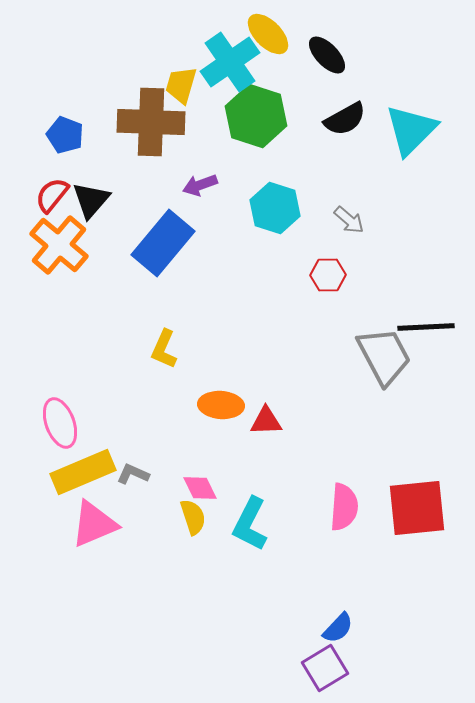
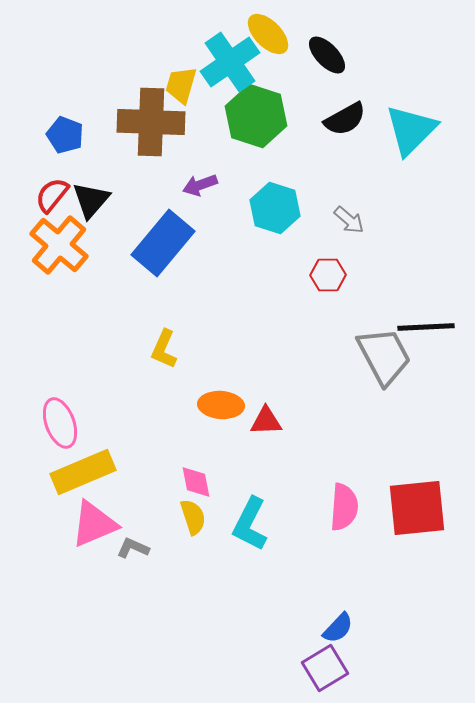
gray L-shape: moved 74 px down
pink diamond: moved 4 px left, 6 px up; rotated 15 degrees clockwise
